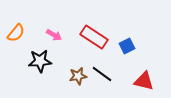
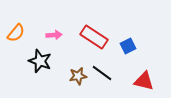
pink arrow: rotated 35 degrees counterclockwise
blue square: moved 1 px right
black star: rotated 25 degrees clockwise
black line: moved 1 px up
